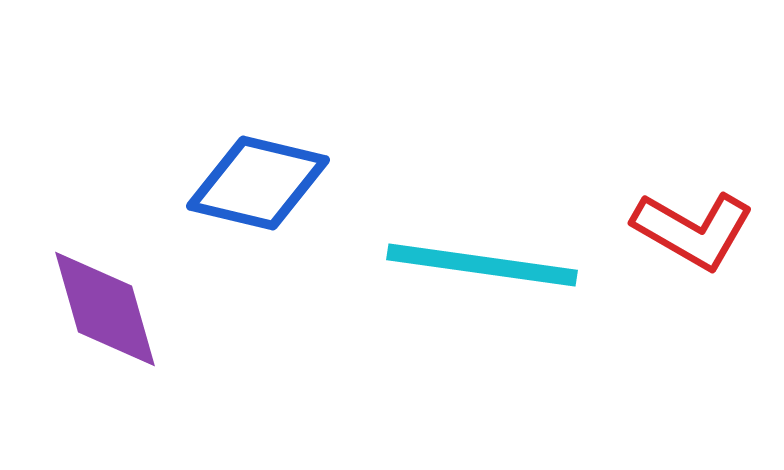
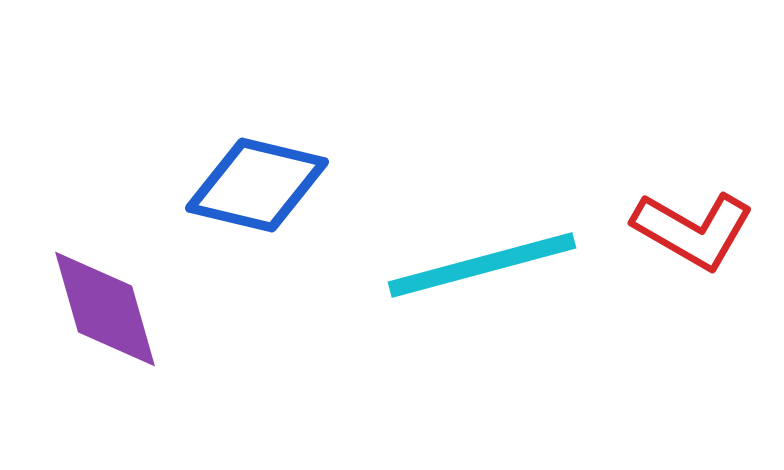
blue diamond: moved 1 px left, 2 px down
cyan line: rotated 23 degrees counterclockwise
